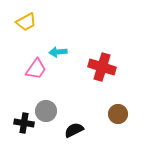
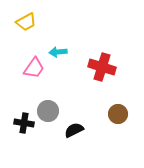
pink trapezoid: moved 2 px left, 1 px up
gray circle: moved 2 px right
